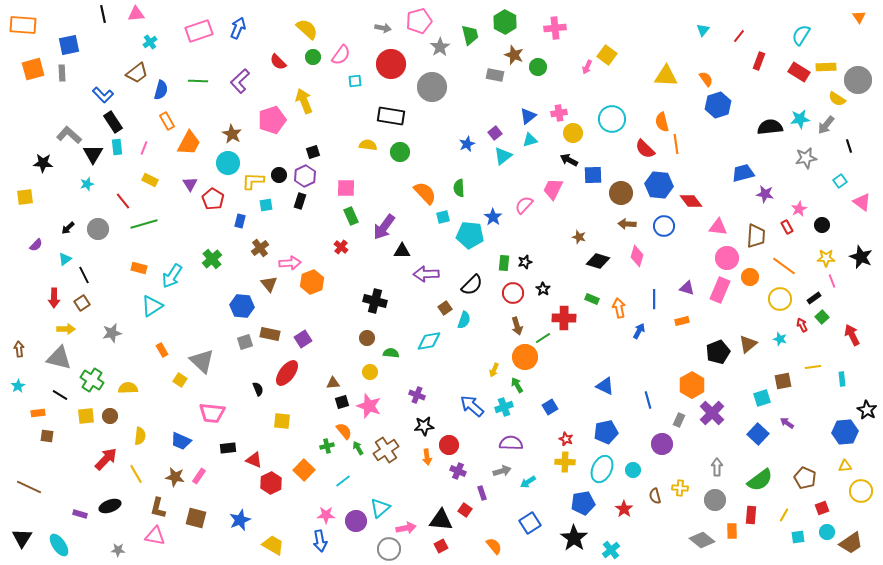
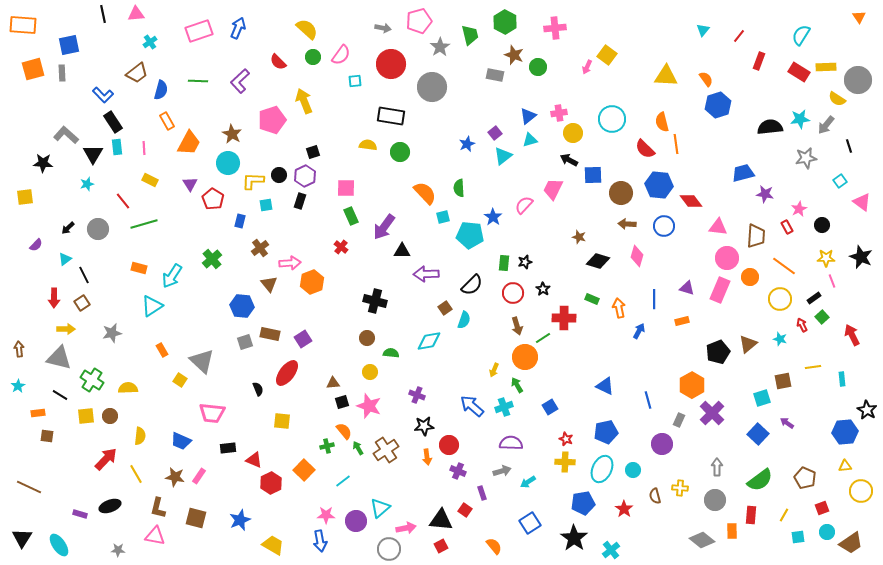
gray L-shape at (69, 135): moved 3 px left
pink line at (144, 148): rotated 24 degrees counterclockwise
